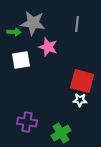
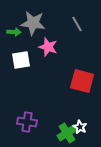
gray line: rotated 35 degrees counterclockwise
white star: moved 27 px down; rotated 24 degrees clockwise
green cross: moved 6 px right
